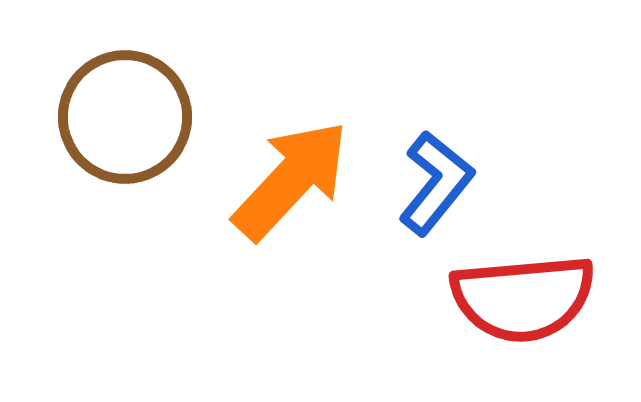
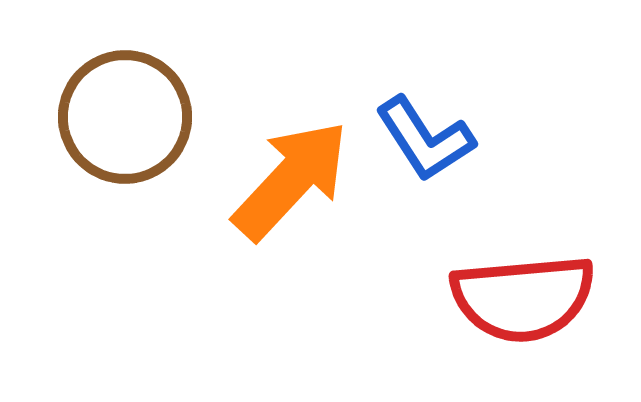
blue L-shape: moved 11 px left, 44 px up; rotated 108 degrees clockwise
